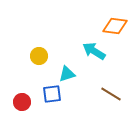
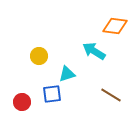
brown line: moved 1 px down
